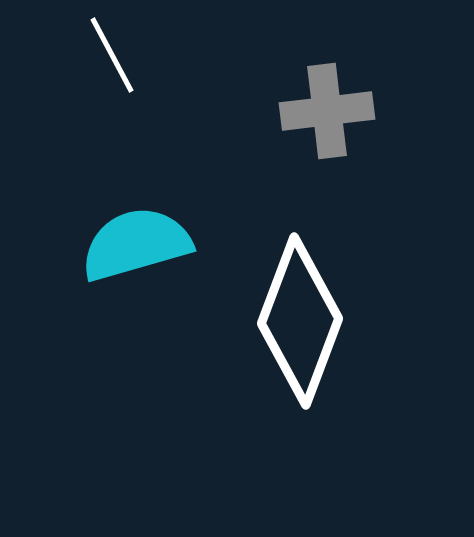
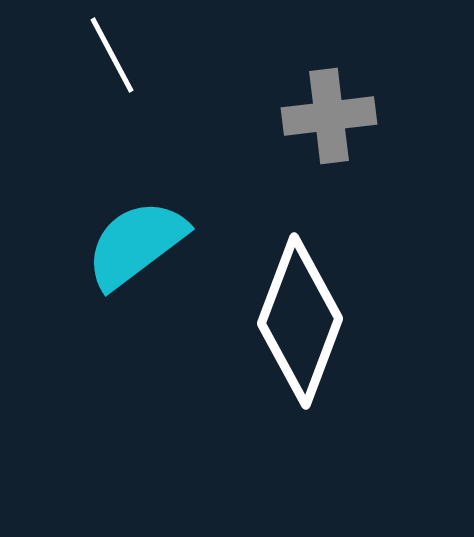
gray cross: moved 2 px right, 5 px down
cyan semicircle: rotated 21 degrees counterclockwise
